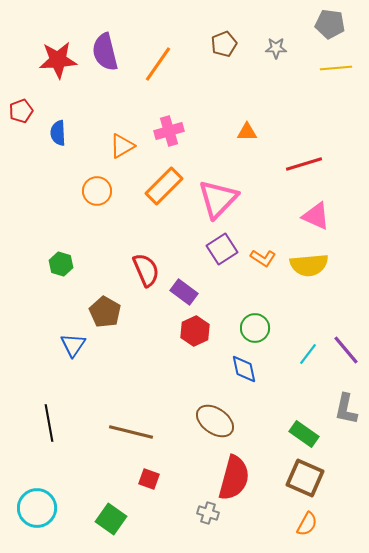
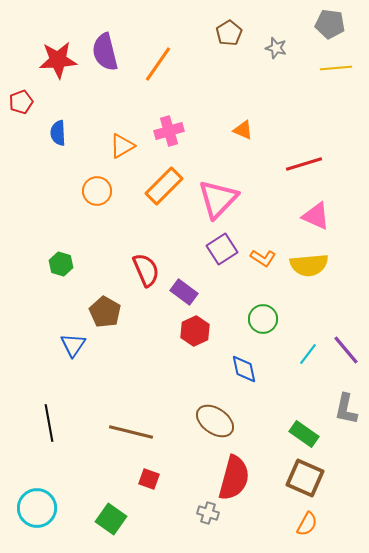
brown pentagon at (224, 44): moved 5 px right, 11 px up; rotated 10 degrees counterclockwise
gray star at (276, 48): rotated 15 degrees clockwise
red pentagon at (21, 111): moved 9 px up
orange triangle at (247, 132): moved 4 px left, 2 px up; rotated 25 degrees clockwise
green circle at (255, 328): moved 8 px right, 9 px up
